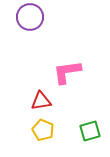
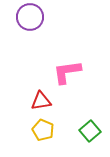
green square: rotated 25 degrees counterclockwise
